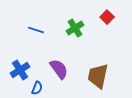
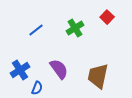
blue line: rotated 56 degrees counterclockwise
